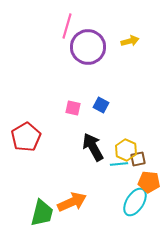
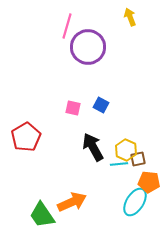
yellow arrow: moved 24 px up; rotated 96 degrees counterclockwise
green trapezoid: moved 2 px down; rotated 132 degrees clockwise
